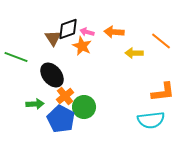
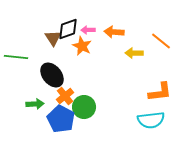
pink arrow: moved 1 px right, 2 px up; rotated 16 degrees counterclockwise
green line: rotated 15 degrees counterclockwise
orange L-shape: moved 3 px left
